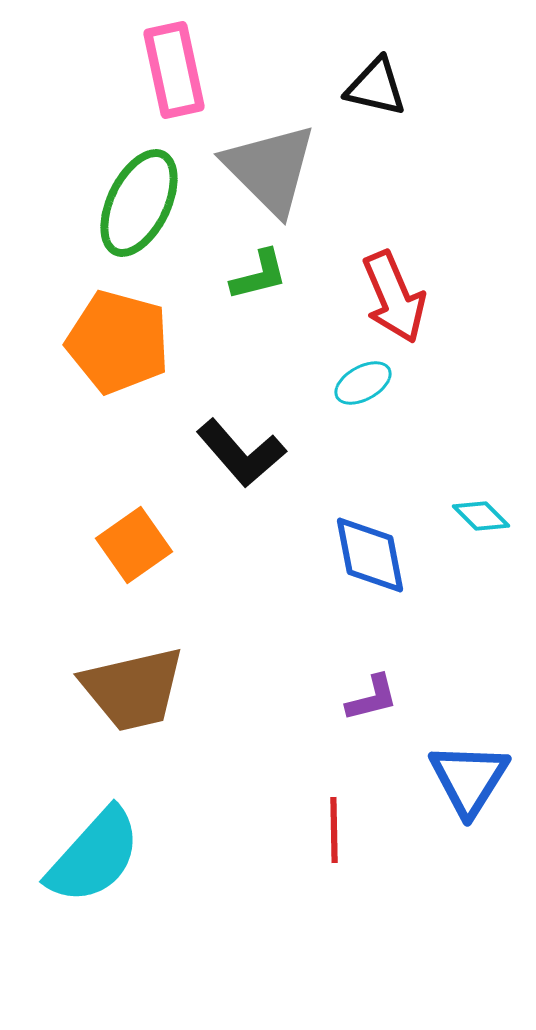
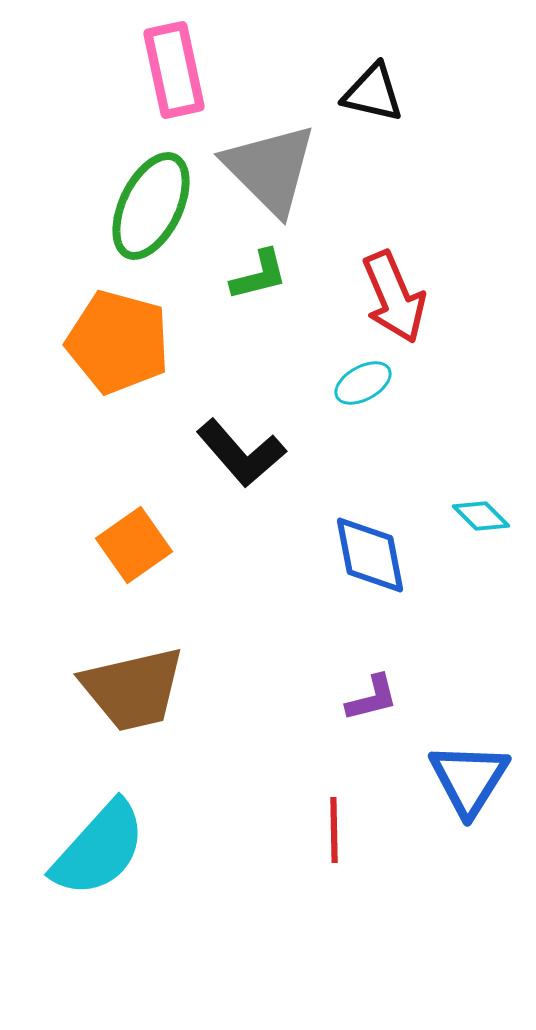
black triangle: moved 3 px left, 6 px down
green ellipse: moved 12 px right, 3 px down
cyan semicircle: moved 5 px right, 7 px up
